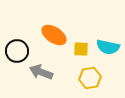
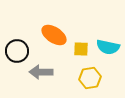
gray arrow: rotated 20 degrees counterclockwise
